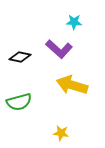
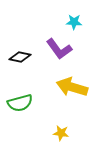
purple L-shape: rotated 12 degrees clockwise
yellow arrow: moved 2 px down
green semicircle: moved 1 px right, 1 px down
